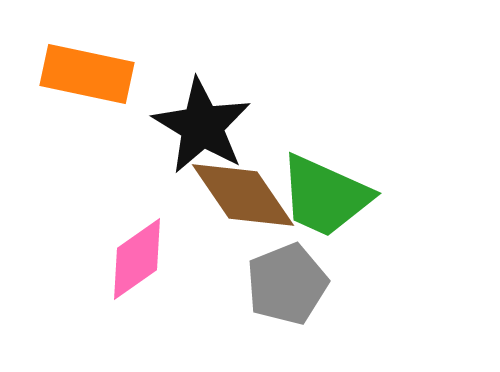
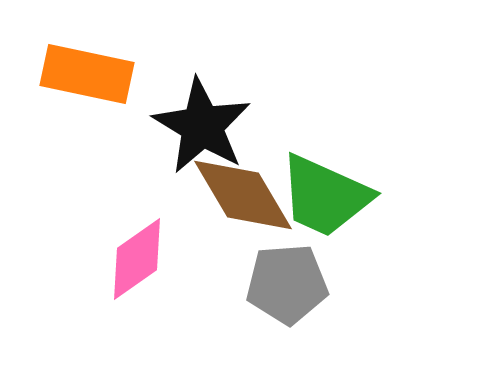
brown diamond: rotated 4 degrees clockwise
gray pentagon: rotated 18 degrees clockwise
